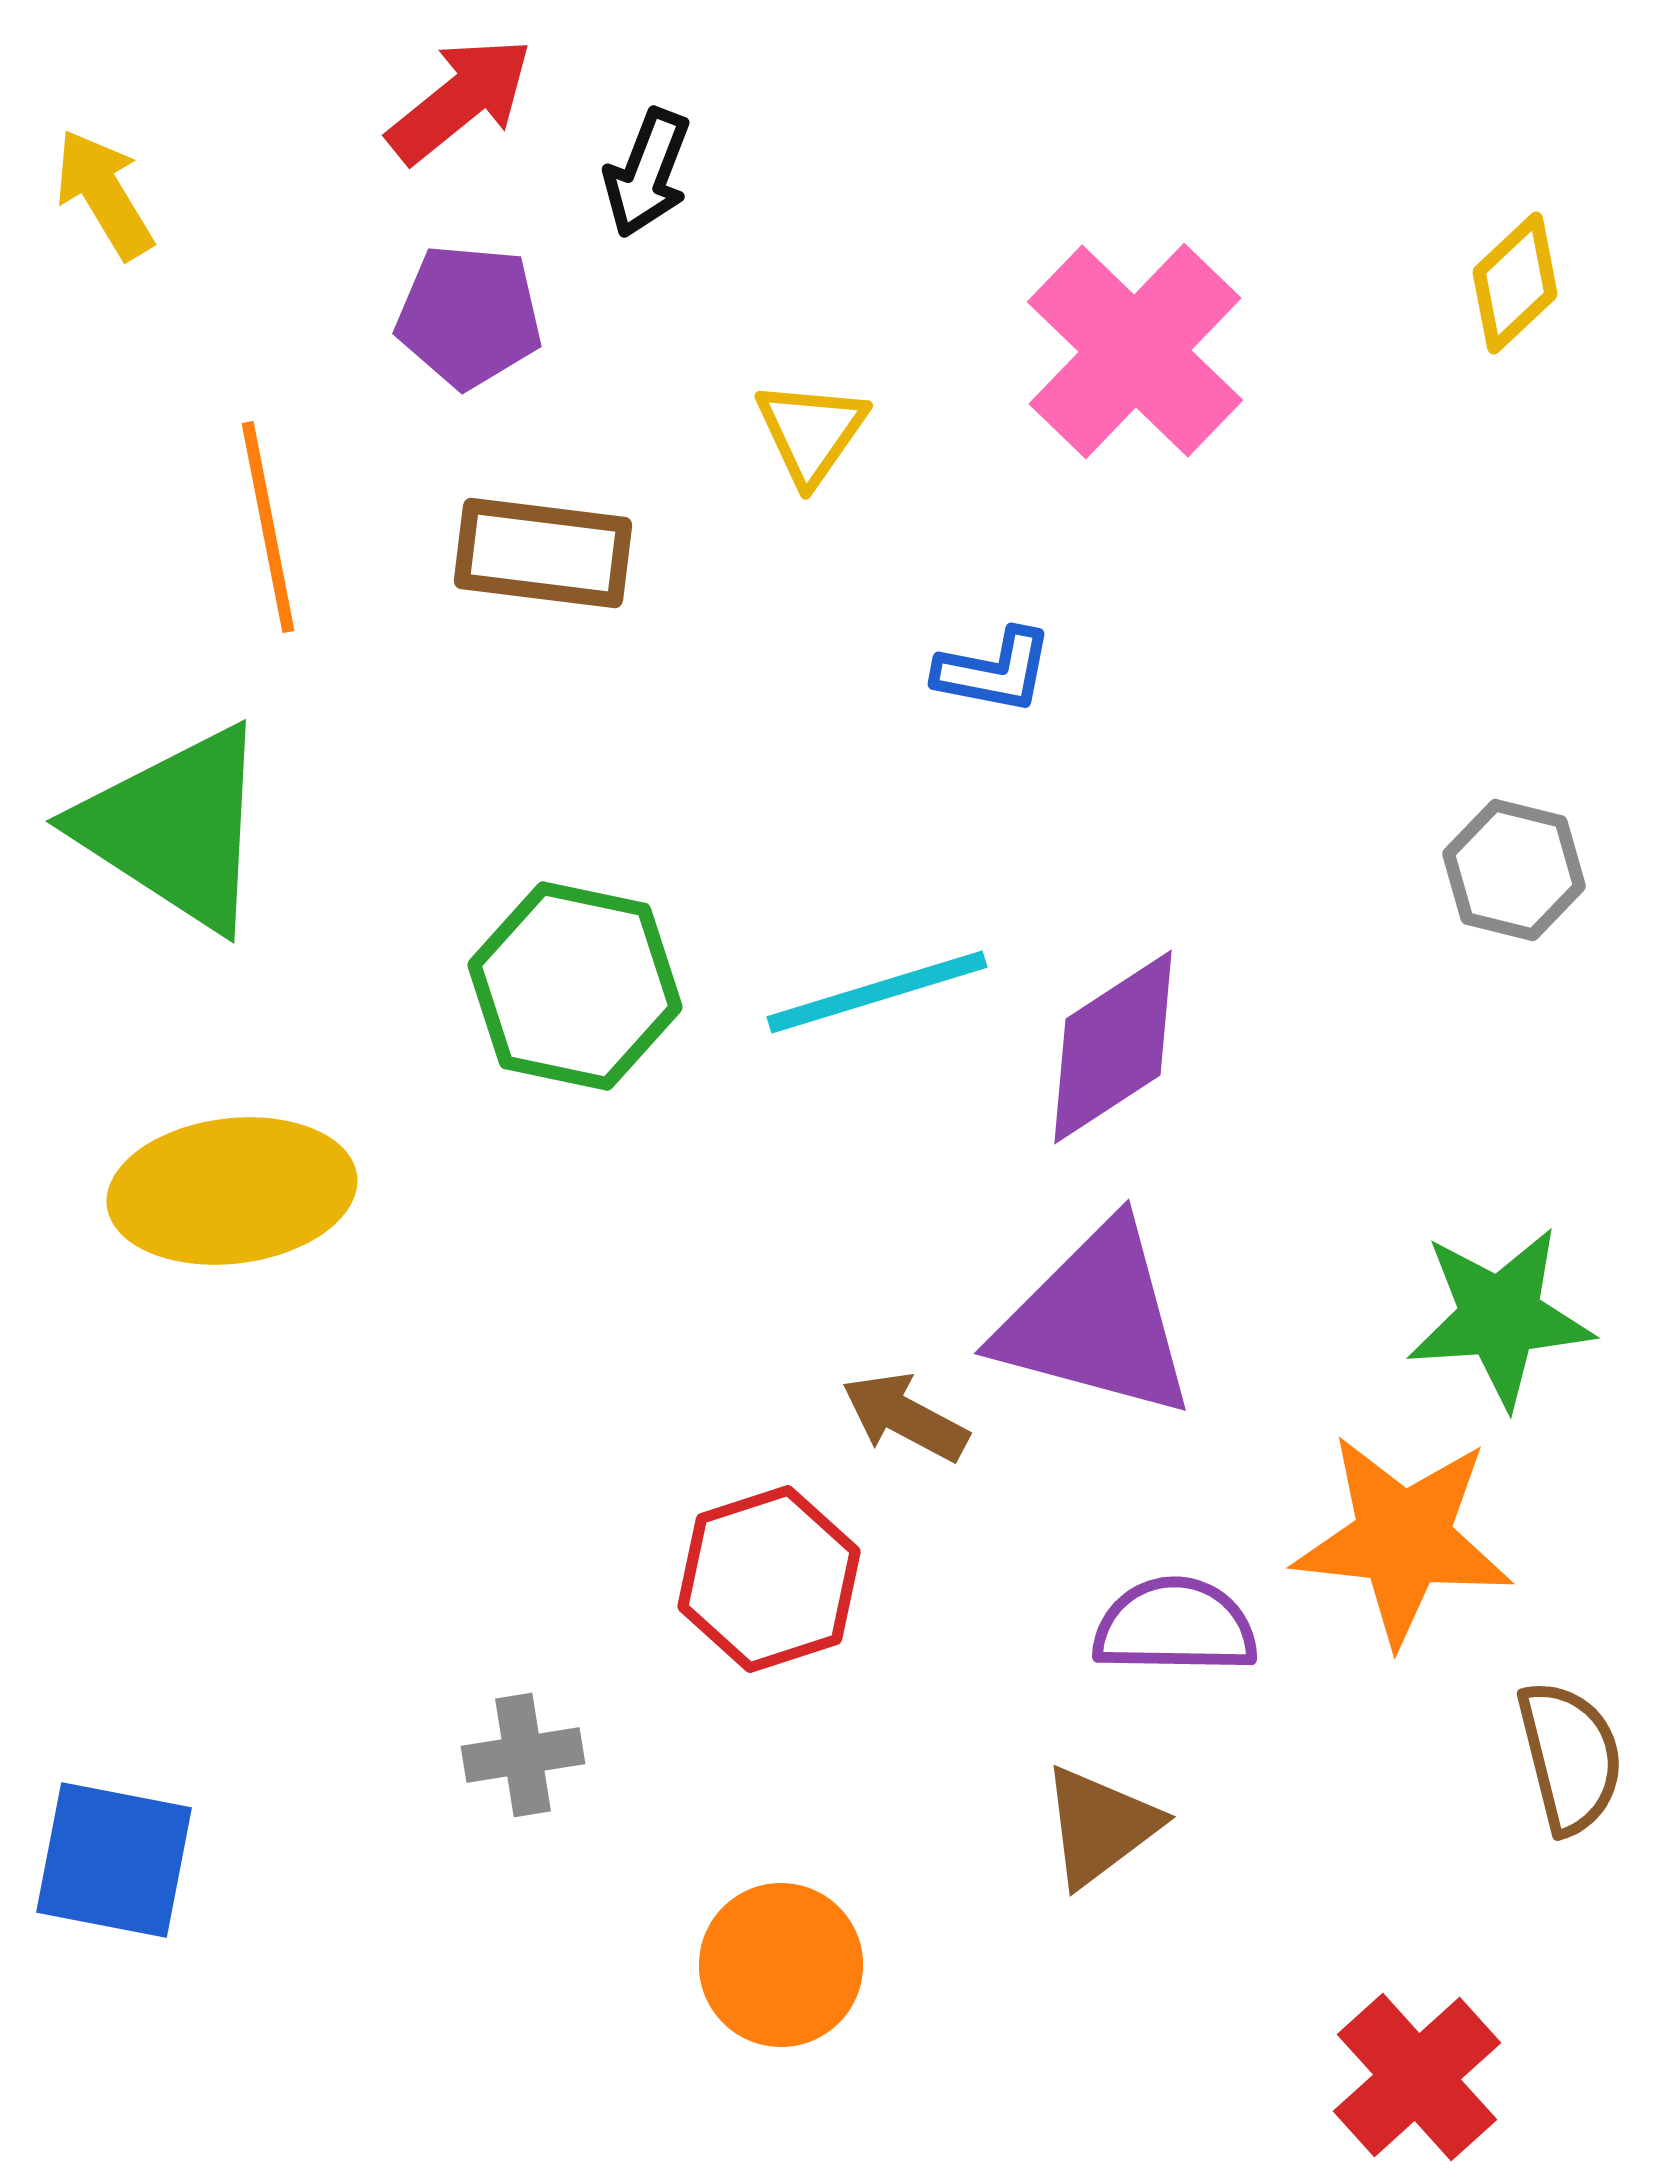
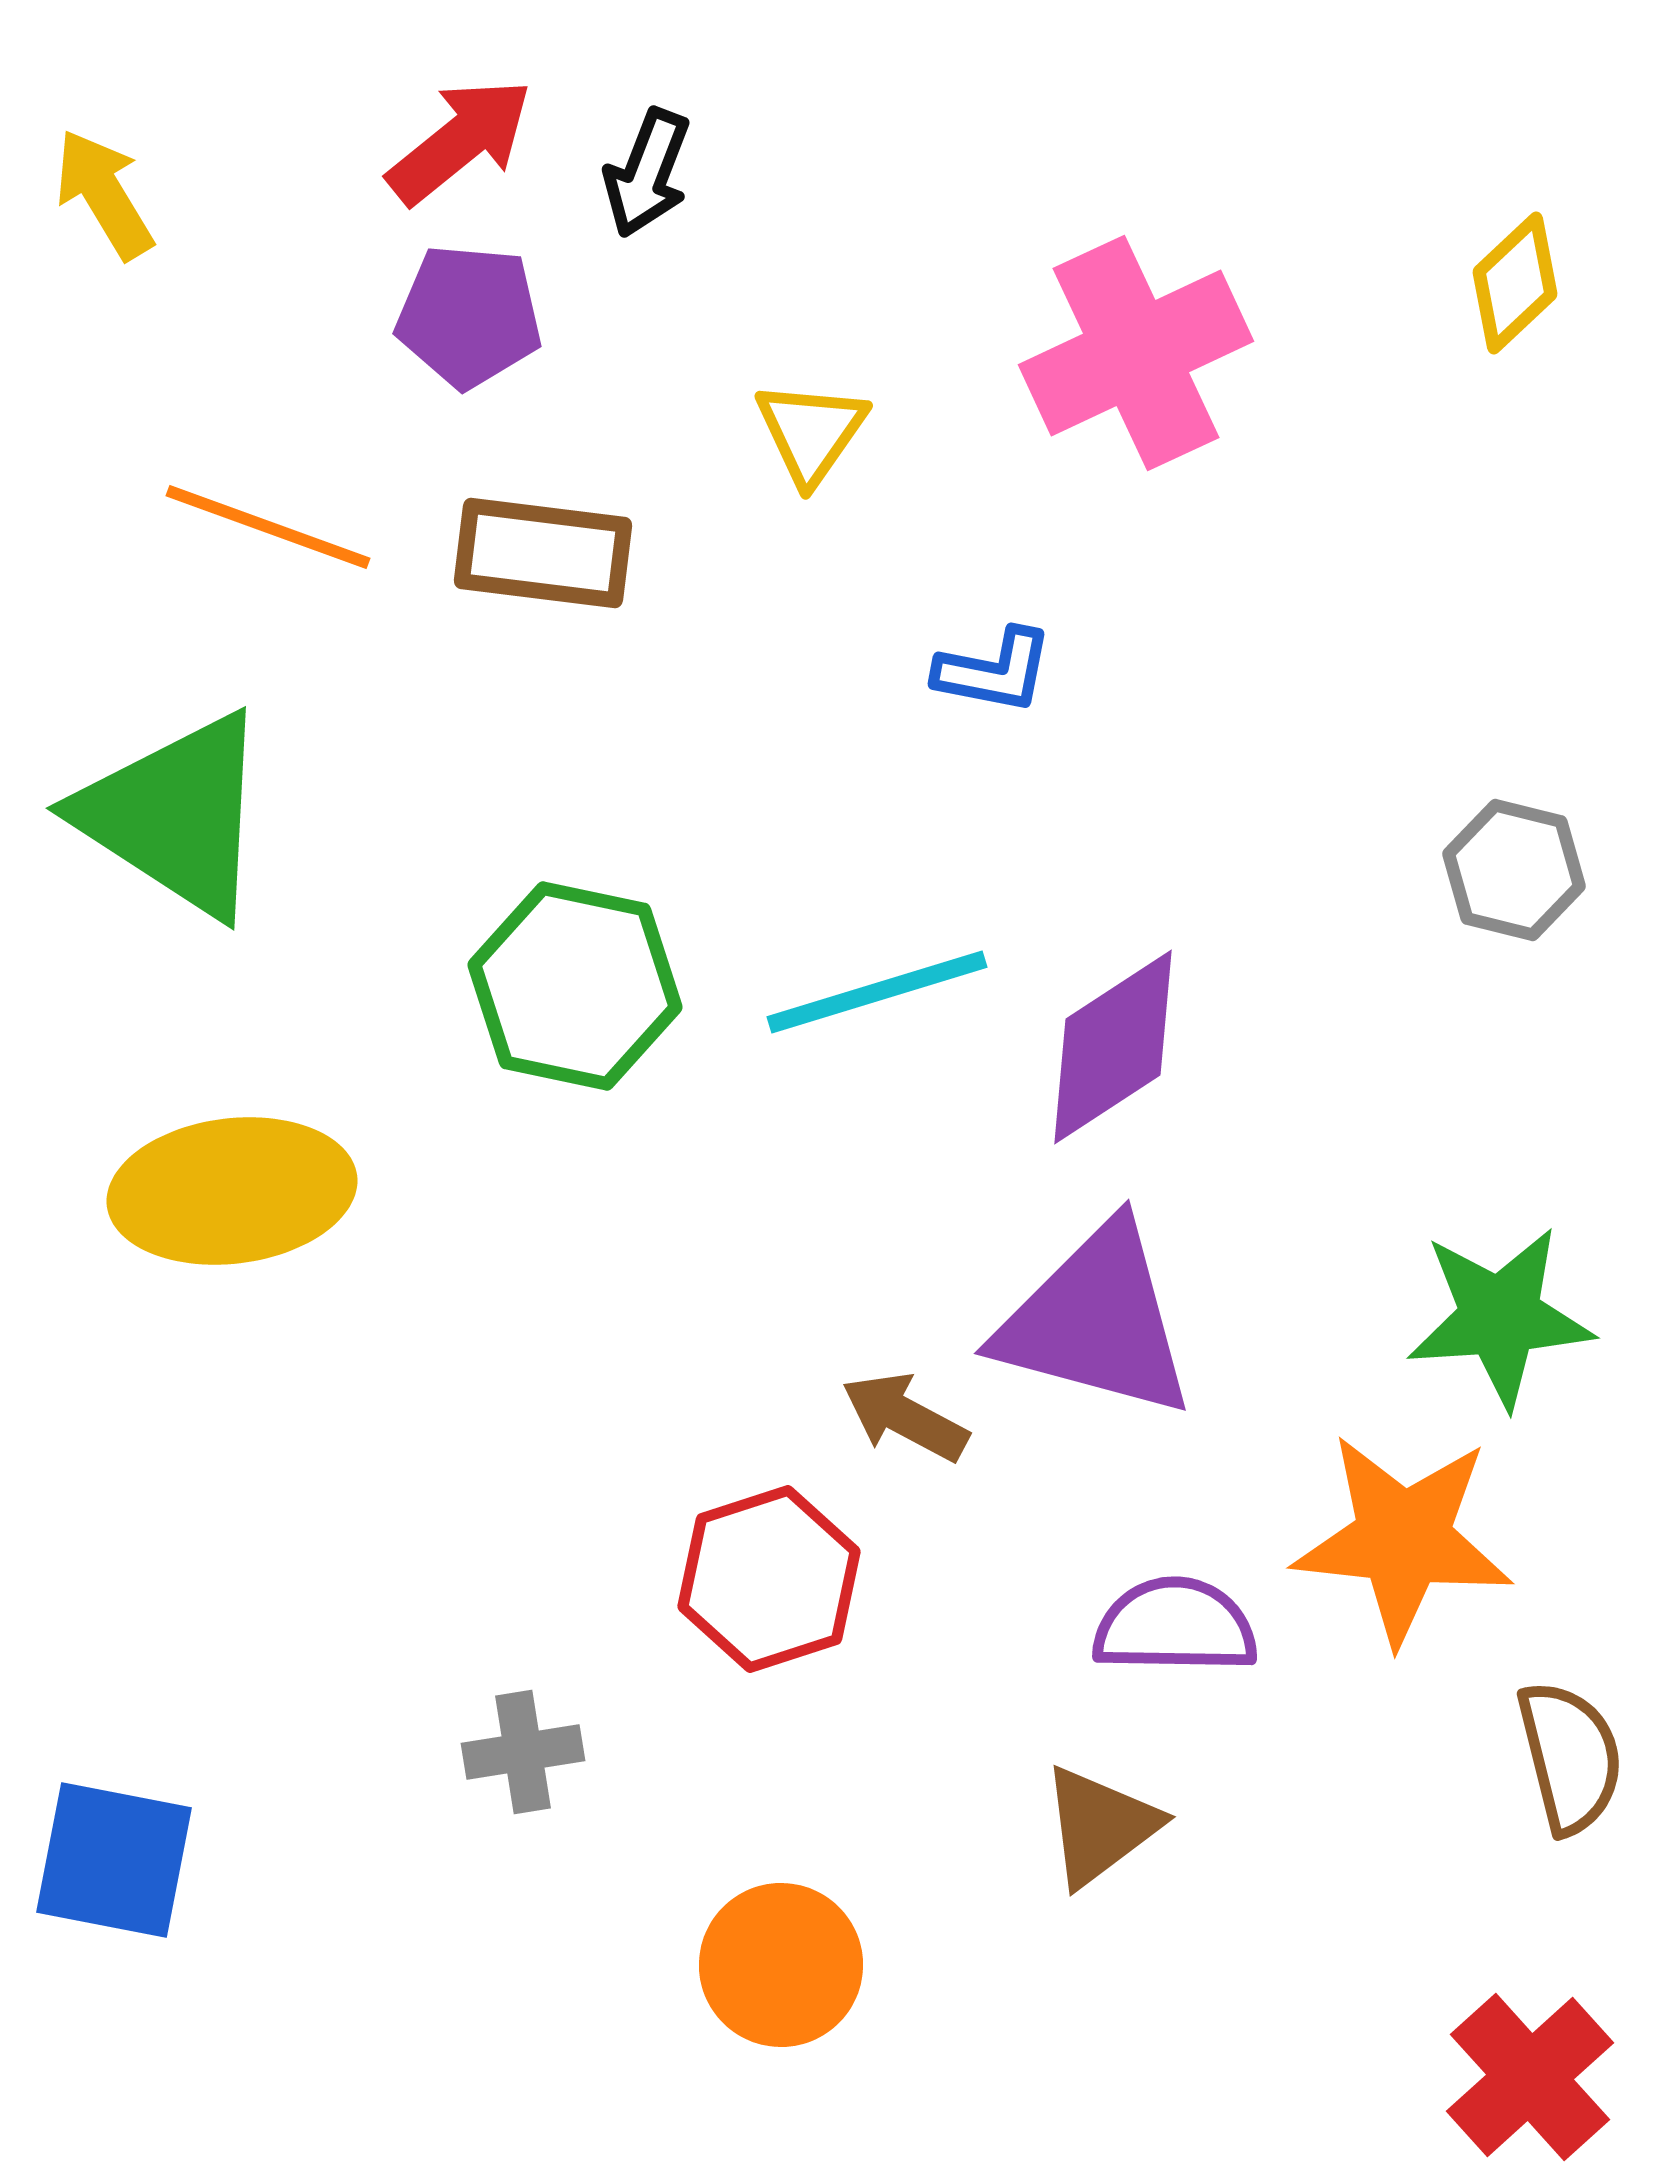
red arrow: moved 41 px down
pink cross: moved 1 px right, 2 px down; rotated 21 degrees clockwise
orange line: rotated 59 degrees counterclockwise
green triangle: moved 13 px up
gray cross: moved 3 px up
red cross: moved 113 px right
